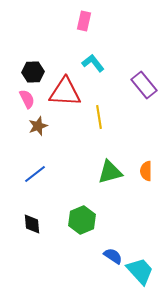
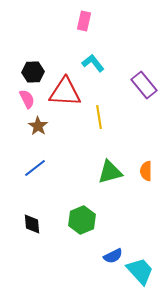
brown star: rotated 18 degrees counterclockwise
blue line: moved 6 px up
blue semicircle: rotated 120 degrees clockwise
